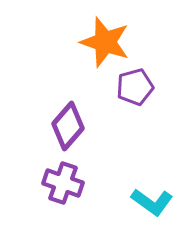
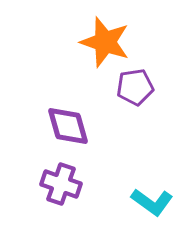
purple pentagon: rotated 6 degrees clockwise
purple diamond: rotated 57 degrees counterclockwise
purple cross: moved 2 px left, 1 px down
